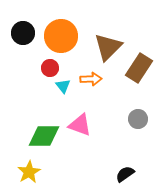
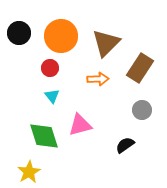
black circle: moved 4 px left
brown triangle: moved 2 px left, 4 px up
brown rectangle: moved 1 px right
orange arrow: moved 7 px right
cyan triangle: moved 11 px left, 10 px down
gray circle: moved 4 px right, 9 px up
pink triangle: rotated 35 degrees counterclockwise
green diamond: rotated 72 degrees clockwise
black semicircle: moved 29 px up
